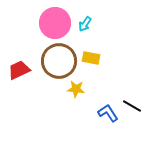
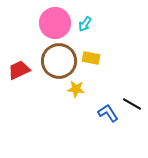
black line: moved 2 px up
